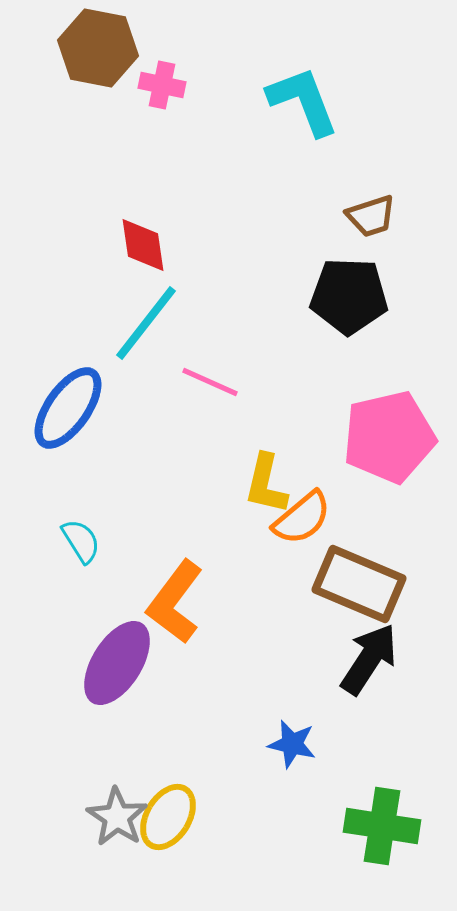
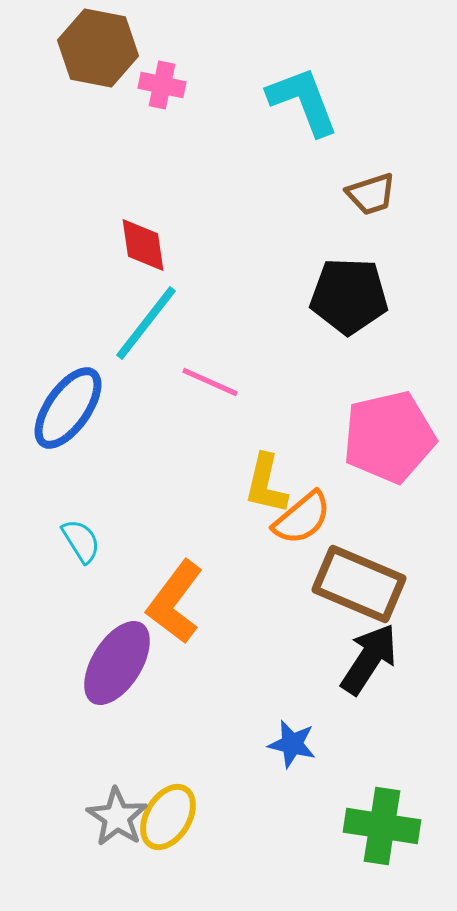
brown trapezoid: moved 22 px up
